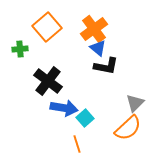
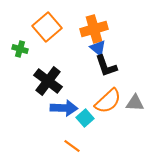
orange cross: rotated 20 degrees clockwise
green cross: rotated 21 degrees clockwise
black L-shape: rotated 60 degrees clockwise
gray triangle: rotated 48 degrees clockwise
blue arrow: rotated 8 degrees counterclockwise
orange semicircle: moved 20 px left, 27 px up
orange line: moved 5 px left, 2 px down; rotated 36 degrees counterclockwise
